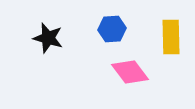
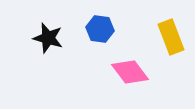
blue hexagon: moved 12 px left; rotated 12 degrees clockwise
yellow rectangle: rotated 20 degrees counterclockwise
